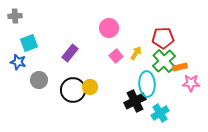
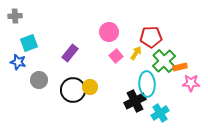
pink circle: moved 4 px down
red pentagon: moved 12 px left, 1 px up
